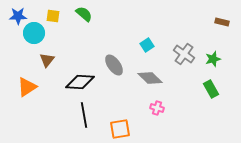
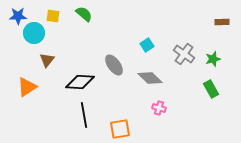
brown rectangle: rotated 16 degrees counterclockwise
pink cross: moved 2 px right
